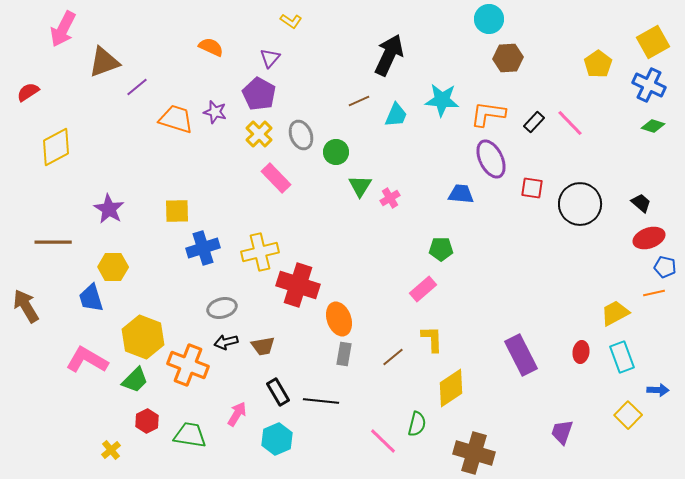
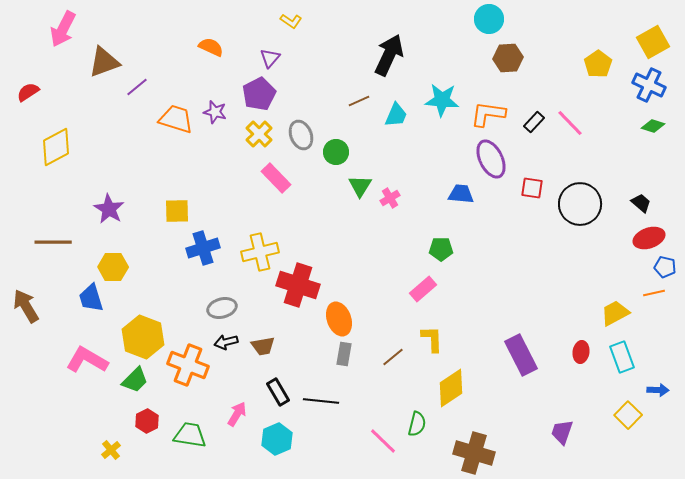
purple pentagon at (259, 94): rotated 16 degrees clockwise
